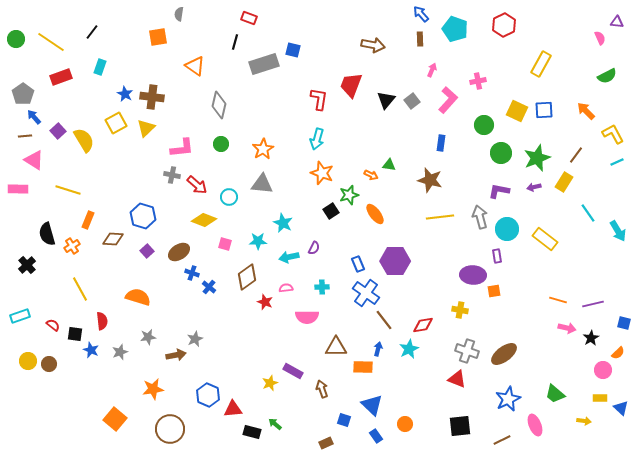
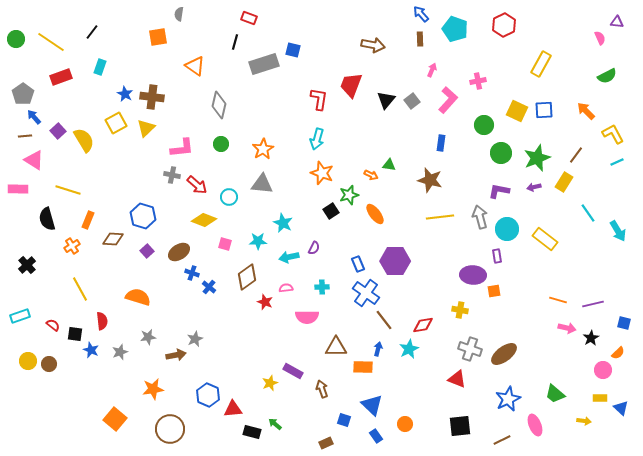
black semicircle at (47, 234): moved 15 px up
gray cross at (467, 351): moved 3 px right, 2 px up
